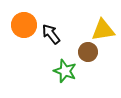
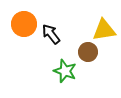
orange circle: moved 1 px up
yellow triangle: moved 1 px right
